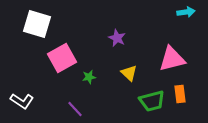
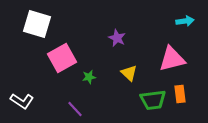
cyan arrow: moved 1 px left, 9 px down
green trapezoid: moved 1 px right, 1 px up; rotated 8 degrees clockwise
